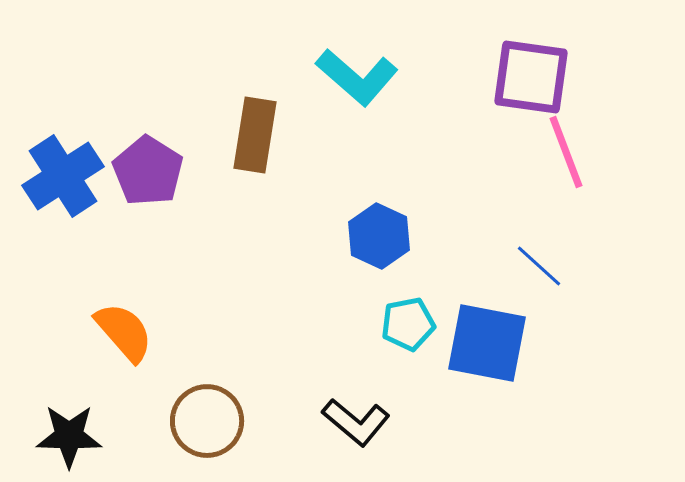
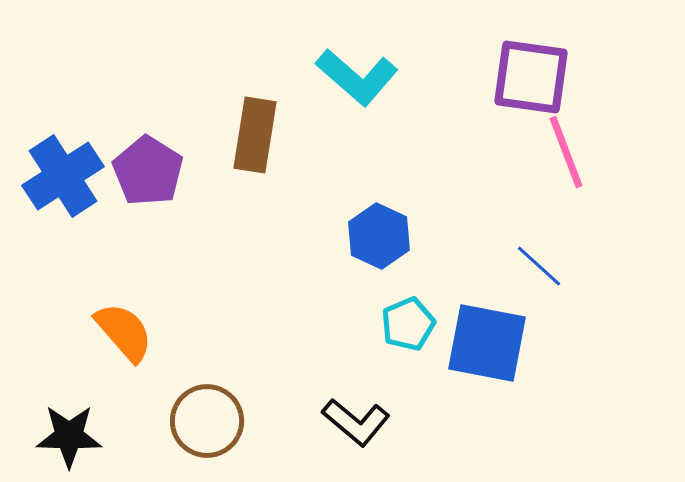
cyan pentagon: rotated 12 degrees counterclockwise
